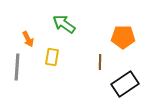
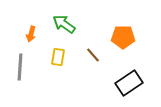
orange arrow: moved 3 px right, 5 px up; rotated 42 degrees clockwise
yellow rectangle: moved 6 px right
brown line: moved 7 px left, 7 px up; rotated 42 degrees counterclockwise
gray line: moved 3 px right
black rectangle: moved 4 px right, 1 px up
